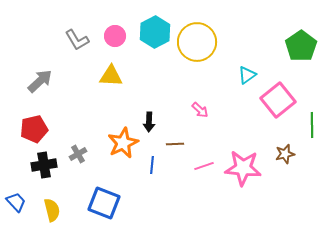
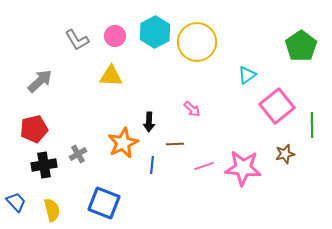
pink square: moved 1 px left, 6 px down
pink arrow: moved 8 px left, 1 px up
